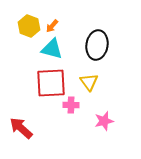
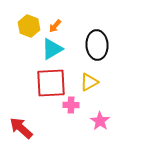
orange arrow: moved 3 px right
black ellipse: rotated 12 degrees counterclockwise
cyan triangle: rotated 45 degrees counterclockwise
yellow triangle: rotated 36 degrees clockwise
pink star: moved 4 px left; rotated 24 degrees counterclockwise
